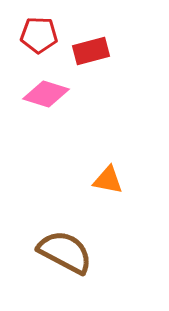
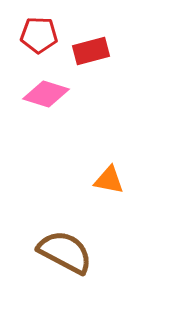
orange triangle: moved 1 px right
